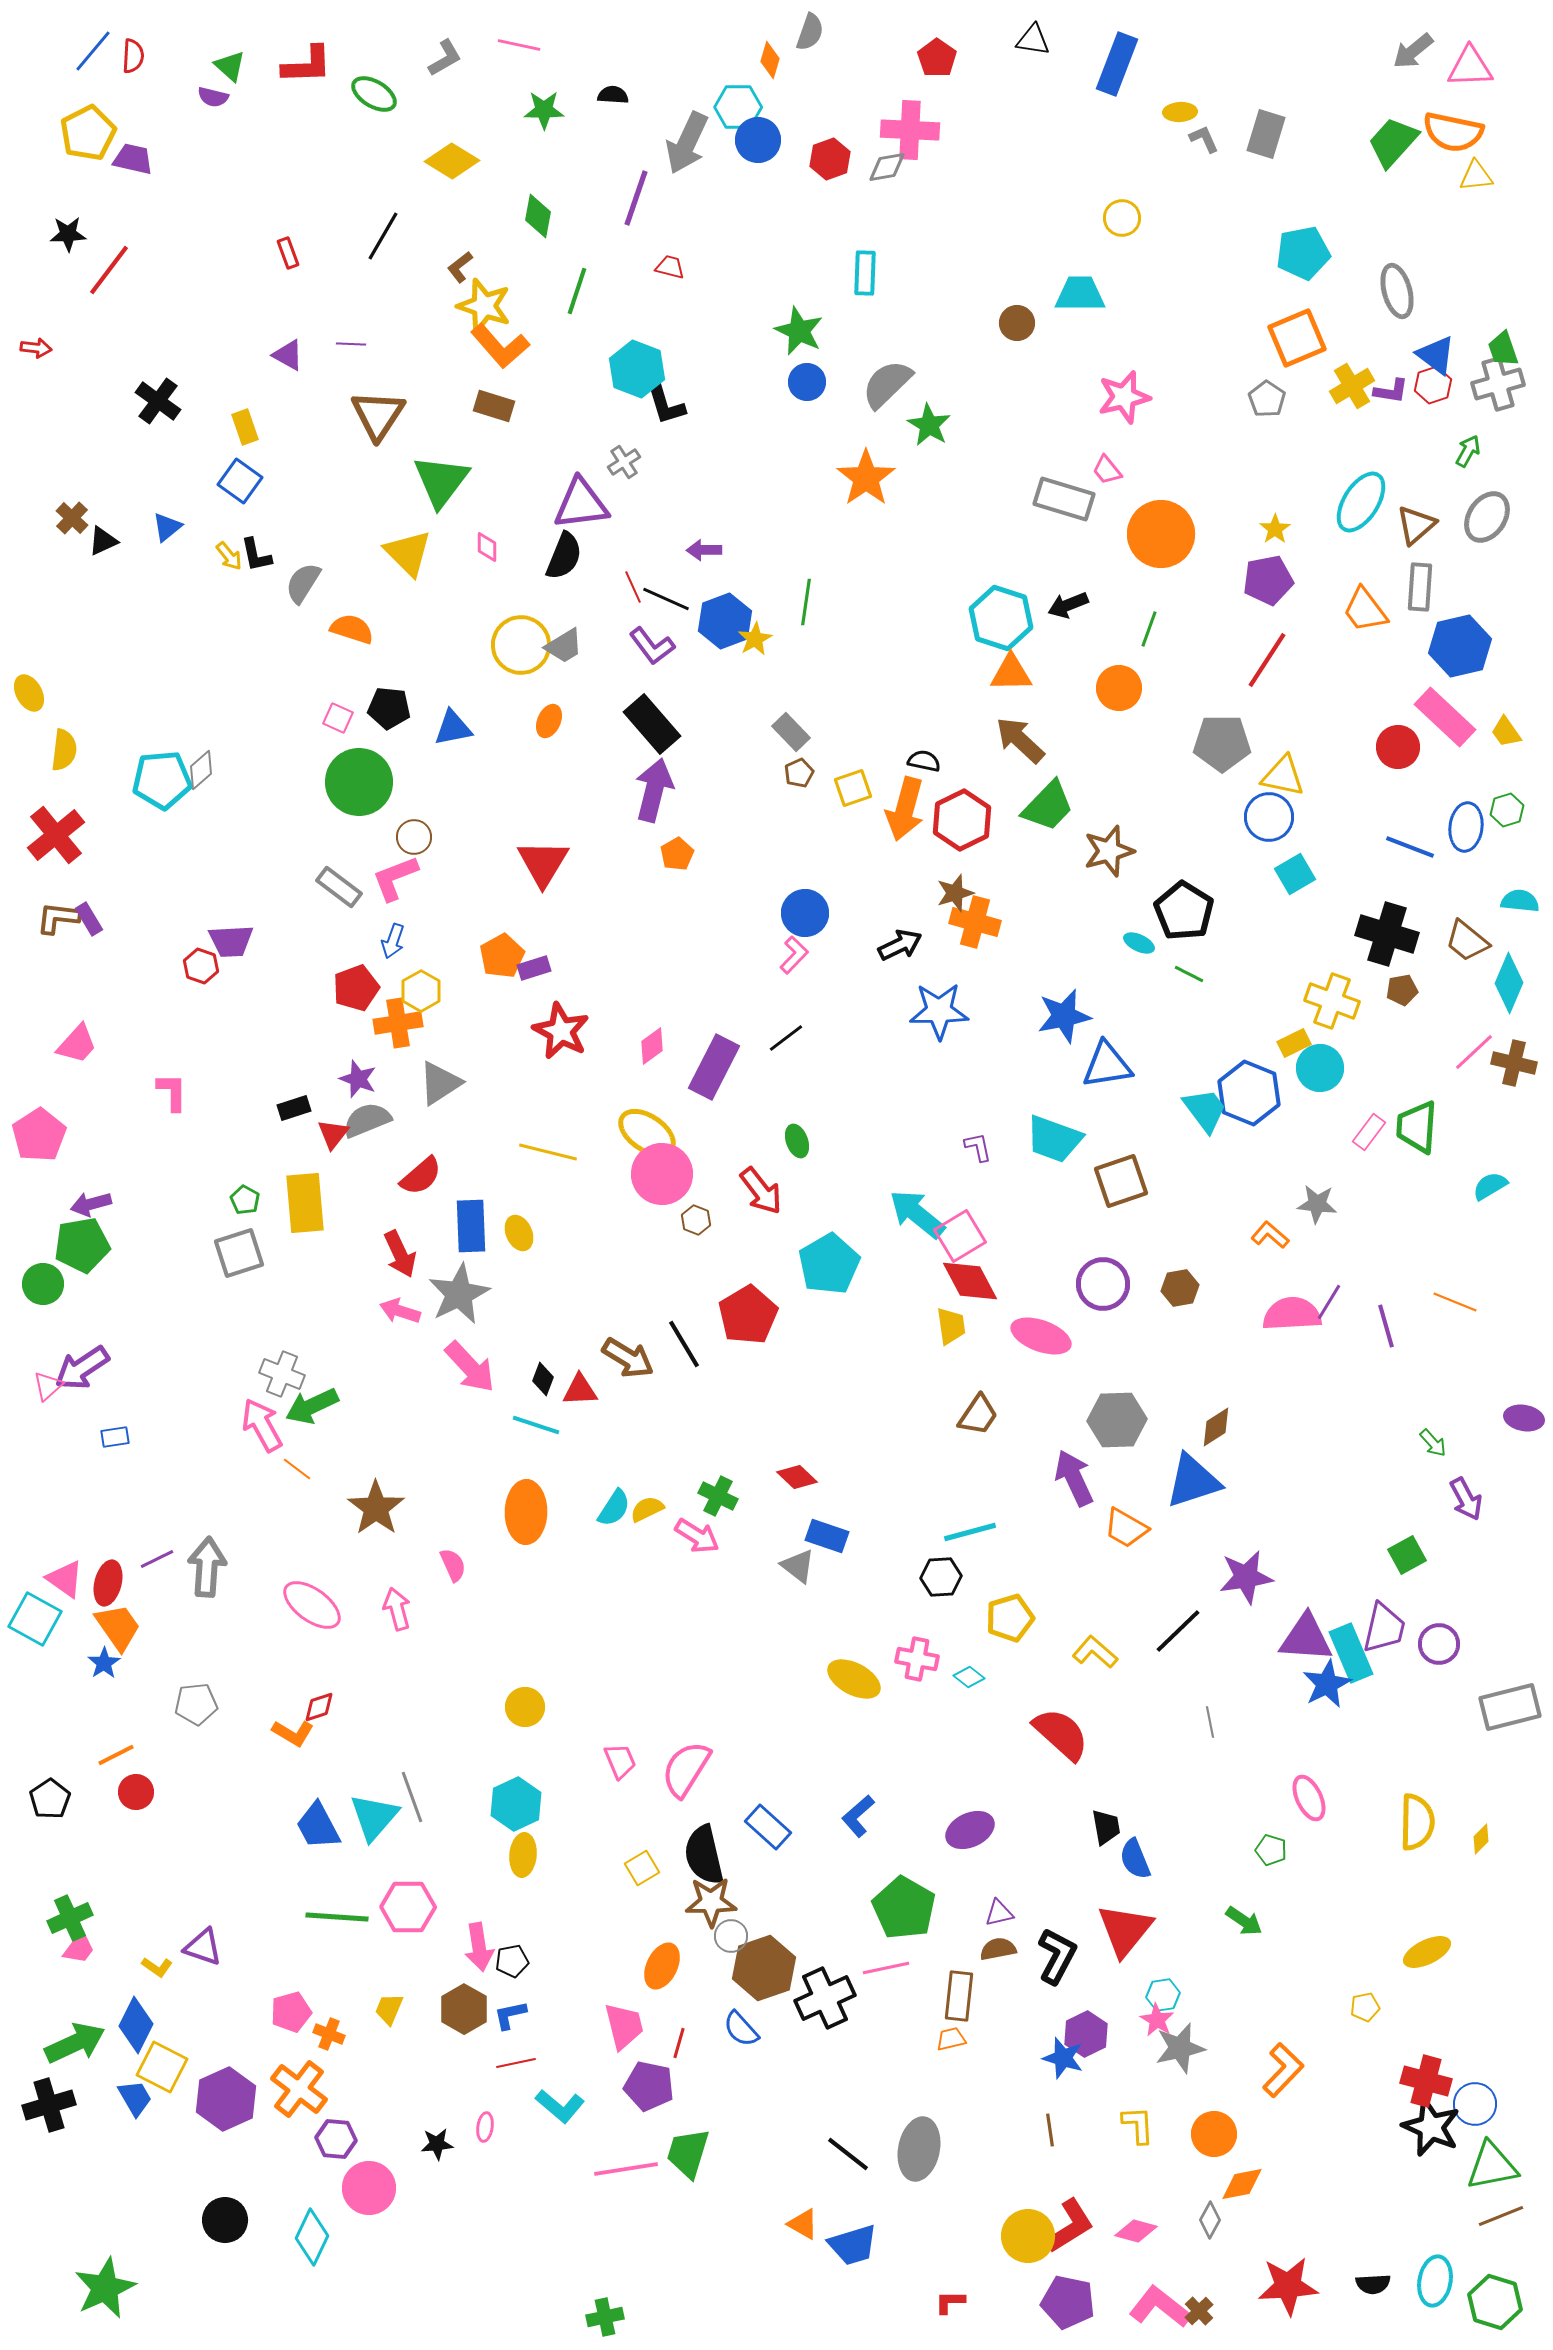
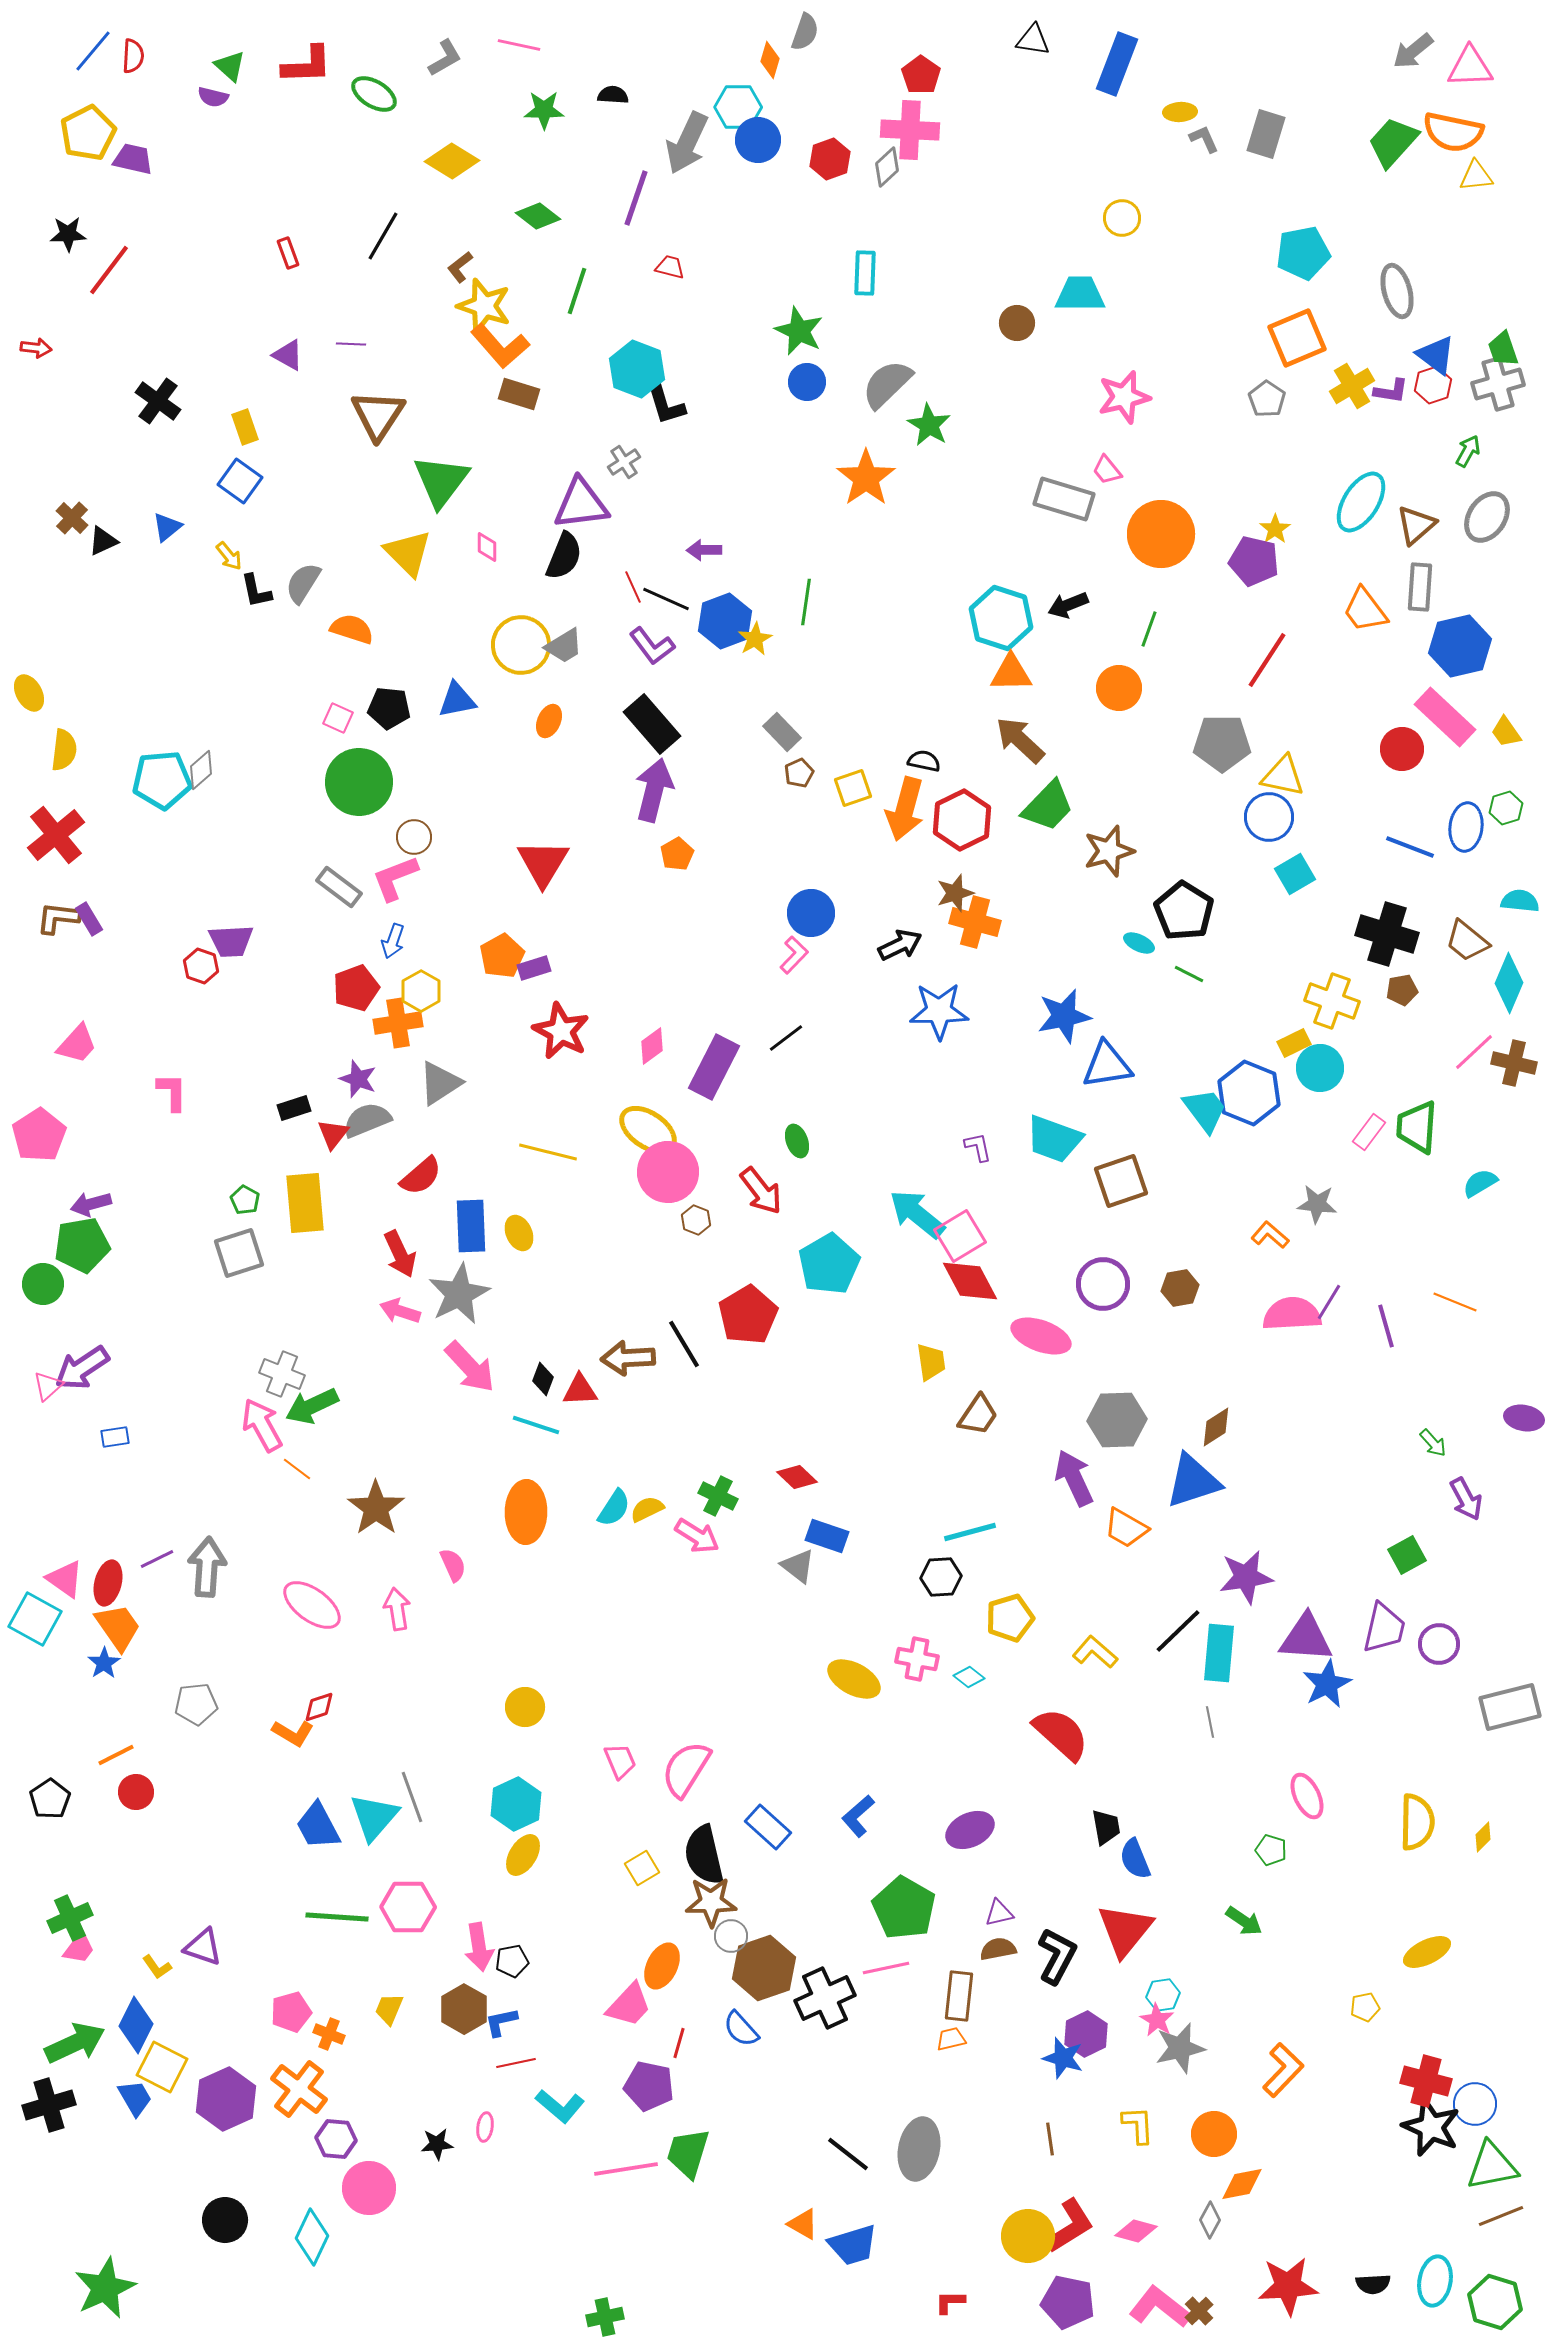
gray semicircle at (810, 32): moved 5 px left
red pentagon at (937, 58): moved 16 px left, 17 px down
gray diamond at (887, 167): rotated 33 degrees counterclockwise
green diamond at (538, 216): rotated 63 degrees counterclockwise
brown rectangle at (494, 406): moved 25 px right, 12 px up
black L-shape at (256, 555): moved 36 px down
purple pentagon at (1268, 580): moved 14 px left, 19 px up; rotated 24 degrees clockwise
blue triangle at (453, 728): moved 4 px right, 28 px up
gray rectangle at (791, 732): moved 9 px left
red circle at (1398, 747): moved 4 px right, 2 px down
green hexagon at (1507, 810): moved 1 px left, 2 px up
blue circle at (805, 913): moved 6 px right
yellow ellipse at (647, 1133): moved 1 px right, 3 px up
pink circle at (662, 1174): moved 6 px right, 2 px up
cyan semicircle at (1490, 1186): moved 10 px left, 3 px up
yellow trapezoid at (951, 1326): moved 20 px left, 36 px down
brown arrow at (628, 1358): rotated 146 degrees clockwise
pink arrow at (397, 1609): rotated 6 degrees clockwise
cyan rectangle at (1351, 1653): moved 132 px left; rotated 28 degrees clockwise
pink ellipse at (1309, 1798): moved 2 px left, 2 px up
yellow diamond at (1481, 1839): moved 2 px right, 2 px up
yellow ellipse at (523, 1855): rotated 27 degrees clockwise
yellow L-shape at (157, 1967): rotated 20 degrees clockwise
blue L-shape at (510, 2015): moved 9 px left, 7 px down
pink trapezoid at (624, 2026): moved 5 px right, 21 px up; rotated 57 degrees clockwise
brown line at (1050, 2130): moved 9 px down
